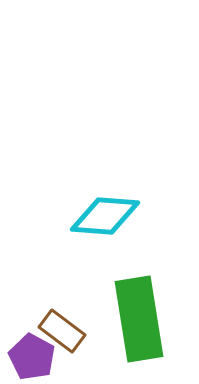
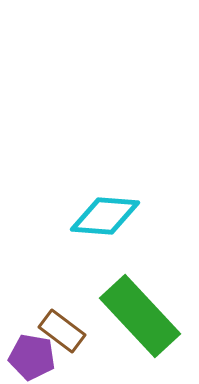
green rectangle: moved 1 px right, 3 px up; rotated 34 degrees counterclockwise
purple pentagon: rotated 18 degrees counterclockwise
